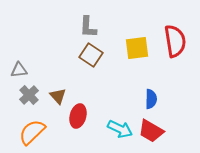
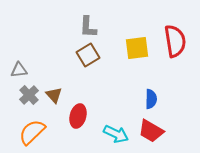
brown square: moved 3 px left; rotated 25 degrees clockwise
brown triangle: moved 4 px left, 1 px up
cyan arrow: moved 4 px left, 5 px down
